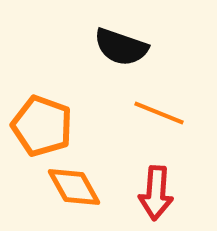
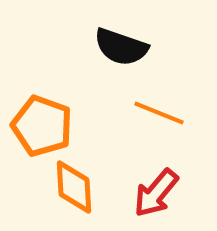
orange diamond: rotated 26 degrees clockwise
red arrow: rotated 36 degrees clockwise
